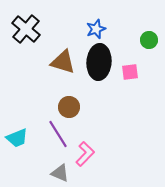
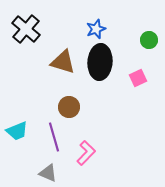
black ellipse: moved 1 px right
pink square: moved 8 px right, 6 px down; rotated 18 degrees counterclockwise
purple line: moved 4 px left, 3 px down; rotated 16 degrees clockwise
cyan trapezoid: moved 7 px up
pink L-shape: moved 1 px right, 1 px up
gray triangle: moved 12 px left
